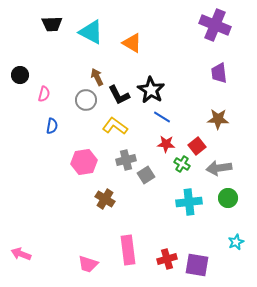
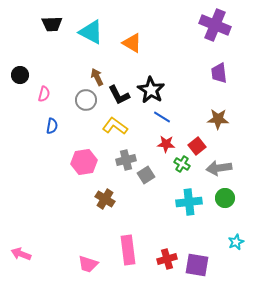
green circle: moved 3 px left
